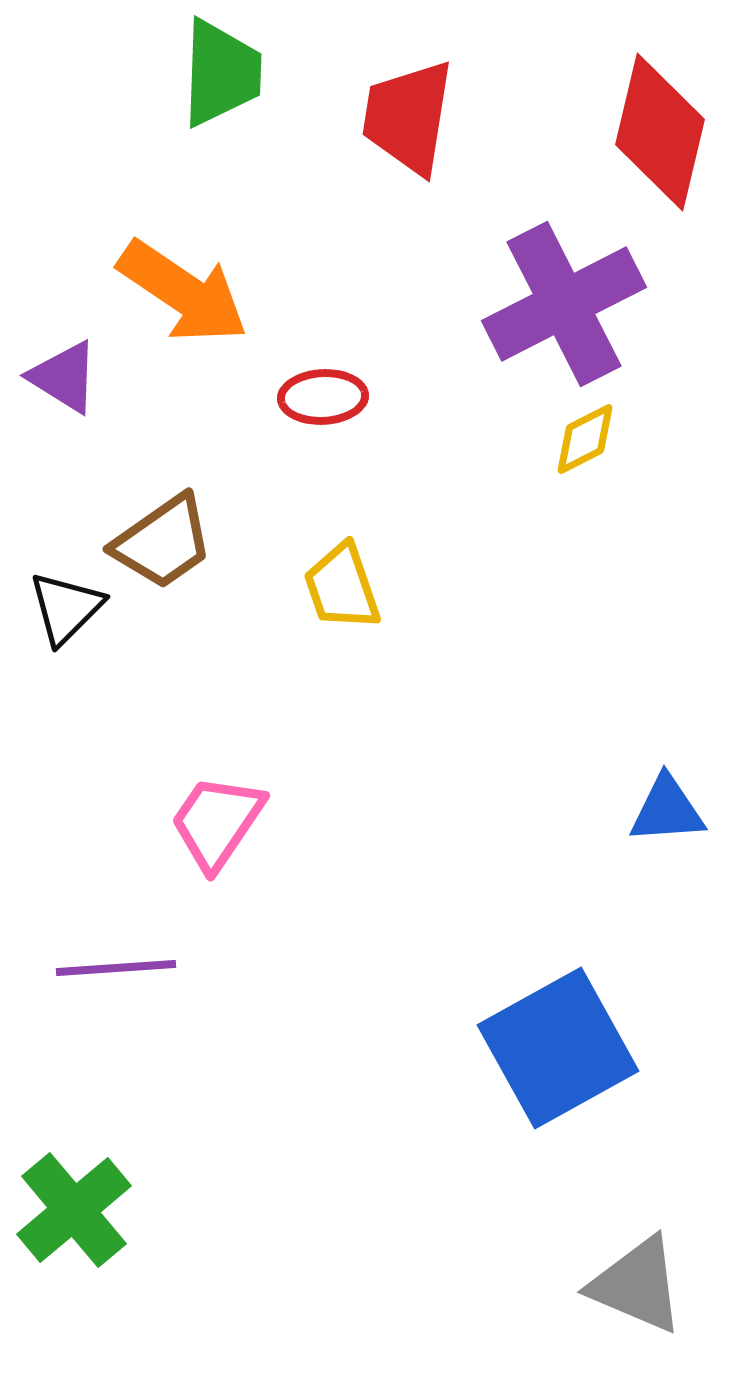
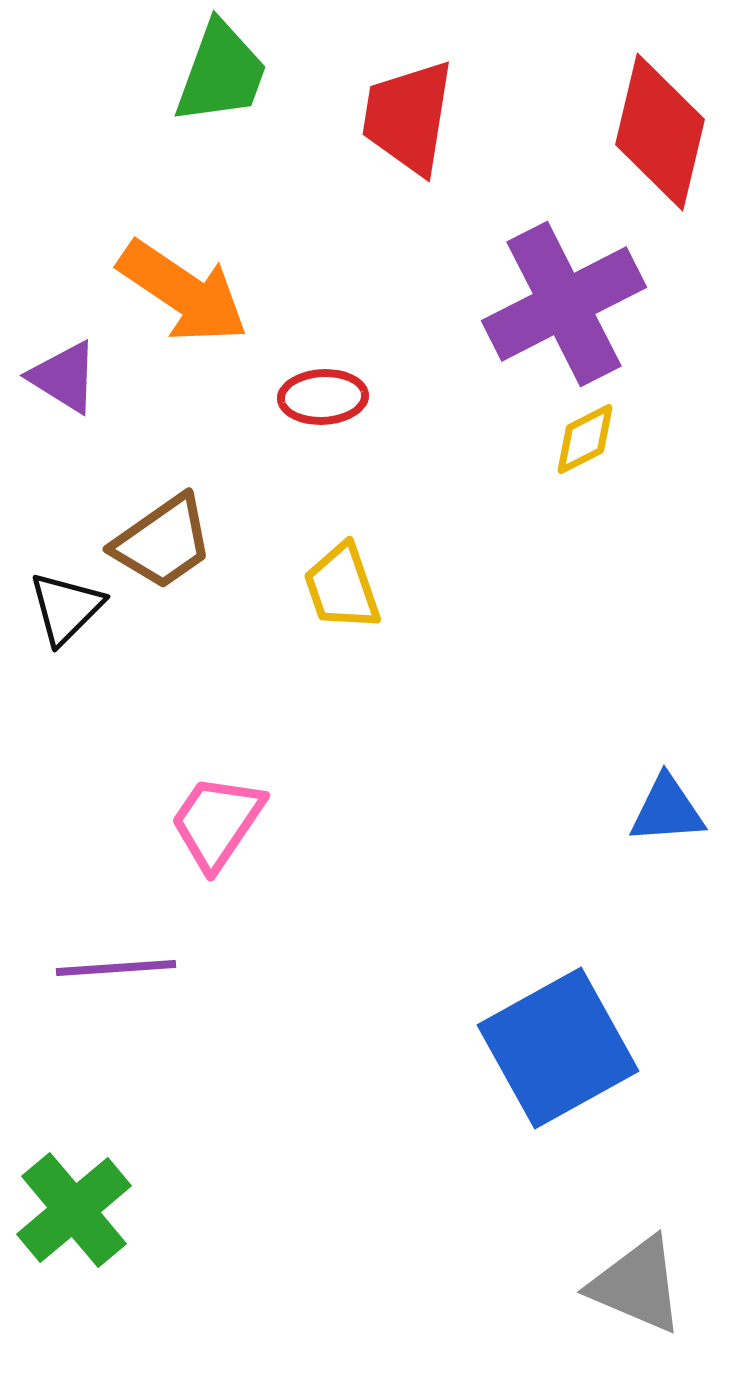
green trapezoid: rotated 18 degrees clockwise
